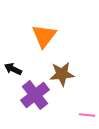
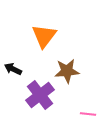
brown star: moved 5 px right, 3 px up
purple cross: moved 5 px right
pink line: moved 1 px right, 1 px up
